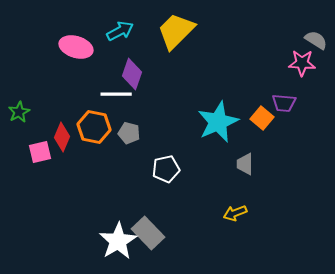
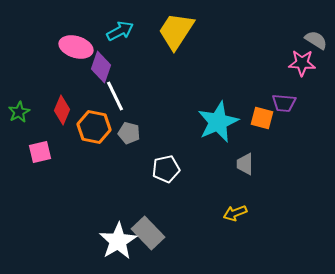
yellow trapezoid: rotated 12 degrees counterclockwise
purple diamond: moved 31 px left, 7 px up
white line: moved 1 px left, 2 px down; rotated 64 degrees clockwise
orange square: rotated 25 degrees counterclockwise
red diamond: moved 27 px up
